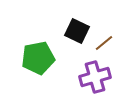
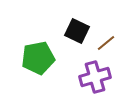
brown line: moved 2 px right
